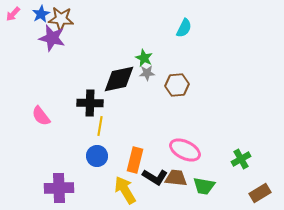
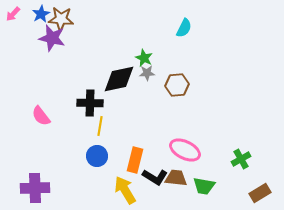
purple cross: moved 24 px left
